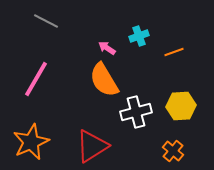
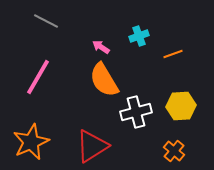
pink arrow: moved 6 px left, 1 px up
orange line: moved 1 px left, 2 px down
pink line: moved 2 px right, 2 px up
orange cross: moved 1 px right
